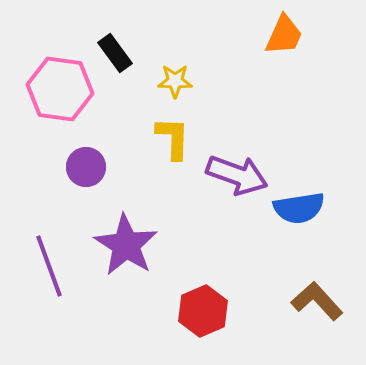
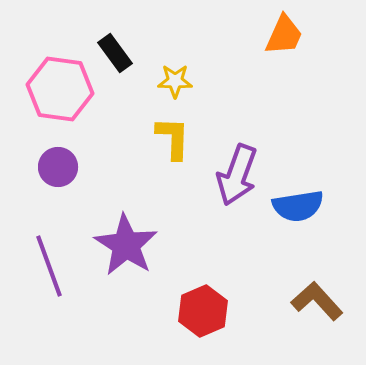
purple circle: moved 28 px left
purple arrow: rotated 90 degrees clockwise
blue semicircle: moved 1 px left, 2 px up
